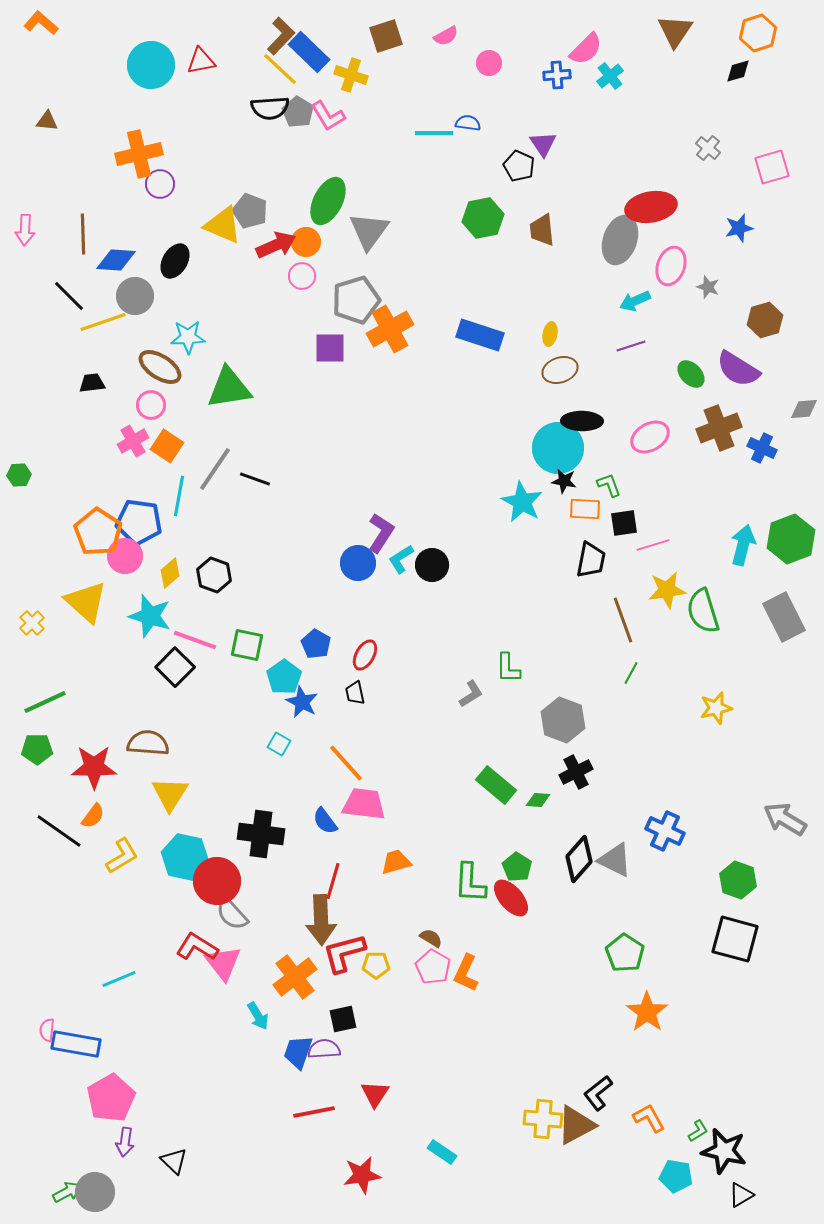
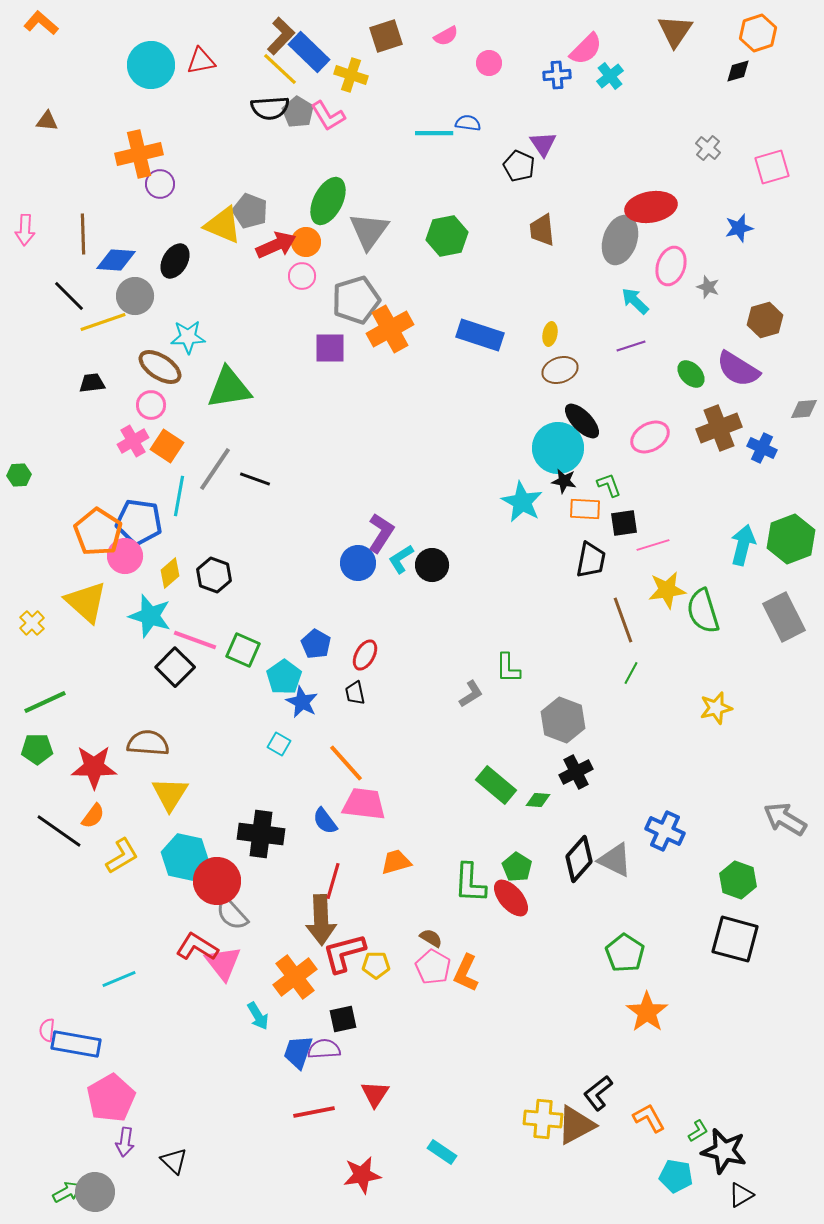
green hexagon at (483, 218): moved 36 px left, 18 px down
cyan arrow at (635, 301): rotated 68 degrees clockwise
black ellipse at (582, 421): rotated 45 degrees clockwise
green square at (247, 645): moved 4 px left, 5 px down; rotated 12 degrees clockwise
